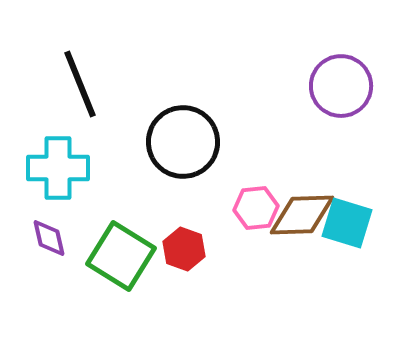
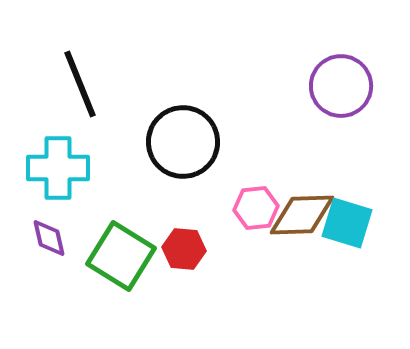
red hexagon: rotated 15 degrees counterclockwise
